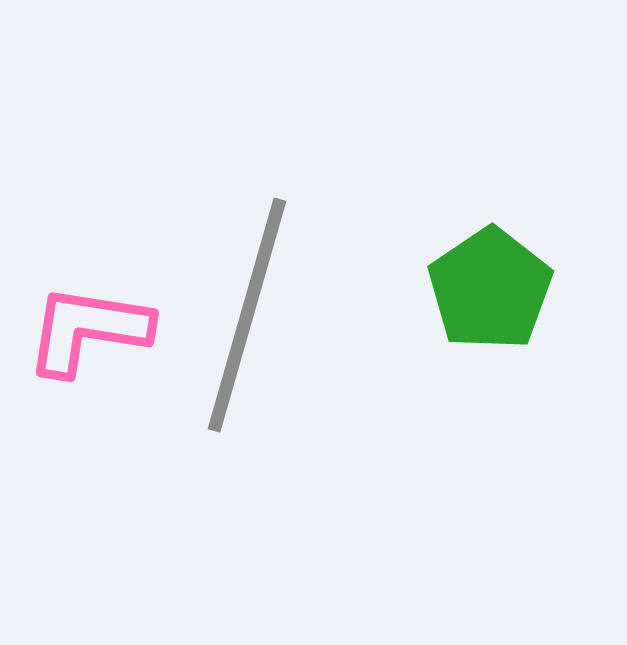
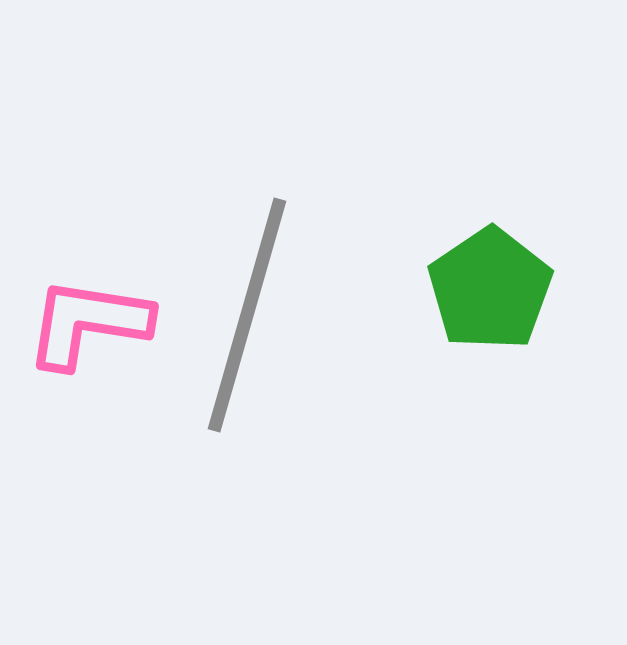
pink L-shape: moved 7 px up
